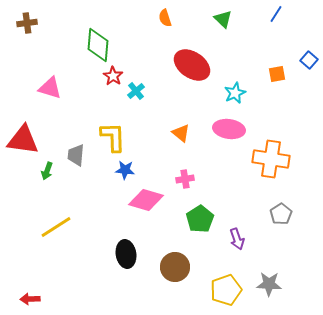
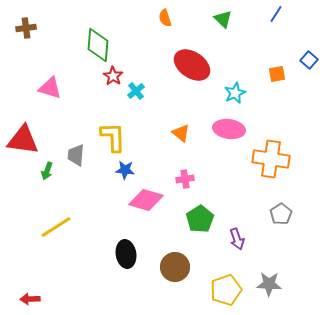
brown cross: moved 1 px left, 5 px down
